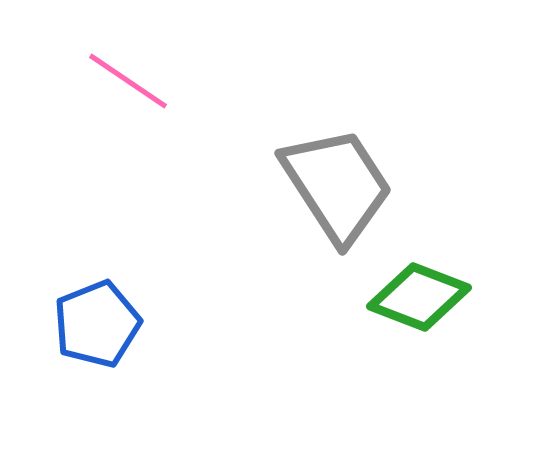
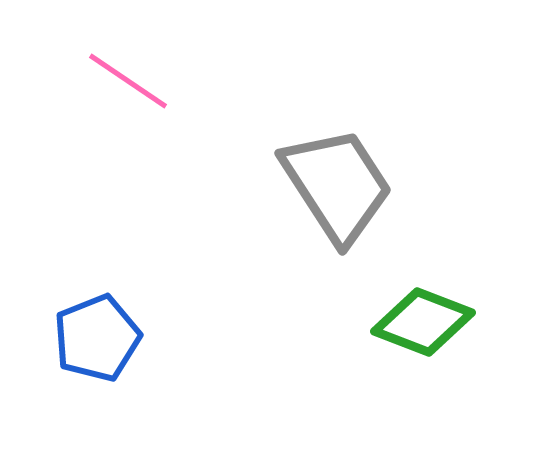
green diamond: moved 4 px right, 25 px down
blue pentagon: moved 14 px down
